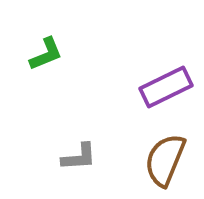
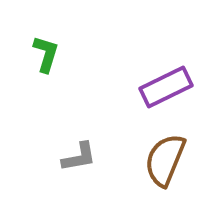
green L-shape: rotated 51 degrees counterclockwise
gray L-shape: rotated 6 degrees counterclockwise
